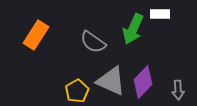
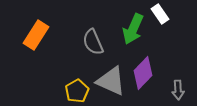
white rectangle: rotated 54 degrees clockwise
gray semicircle: rotated 32 degrees clockwise
purple diamond: moved 9 px up
